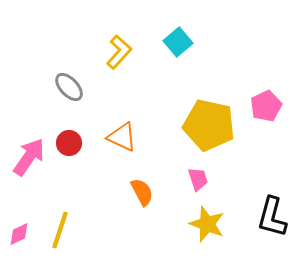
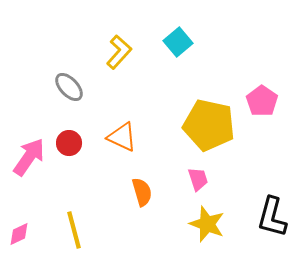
pink pentagon: moved 4 px left, 5 px up; rotated 12 degrees counterclockwise
orange semicircle: rotated 12 degrees clockwise
yellow line: moved 14 px right; rotated 33 degrees counterclockwise
